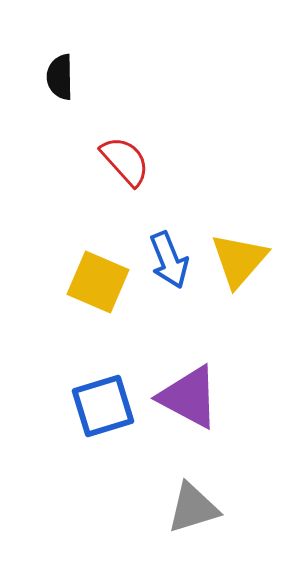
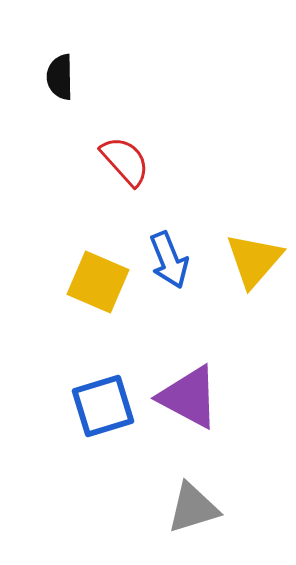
yellow triangle: moved 15 px right
